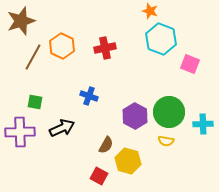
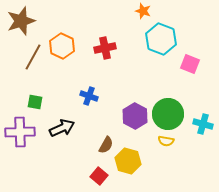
orange star: moved 7 px left
green circle: moved 1 px left, 2 px down
cyan cross: rotated 18 degrees clockwise
red square: rotated 12 degrees clockwise
